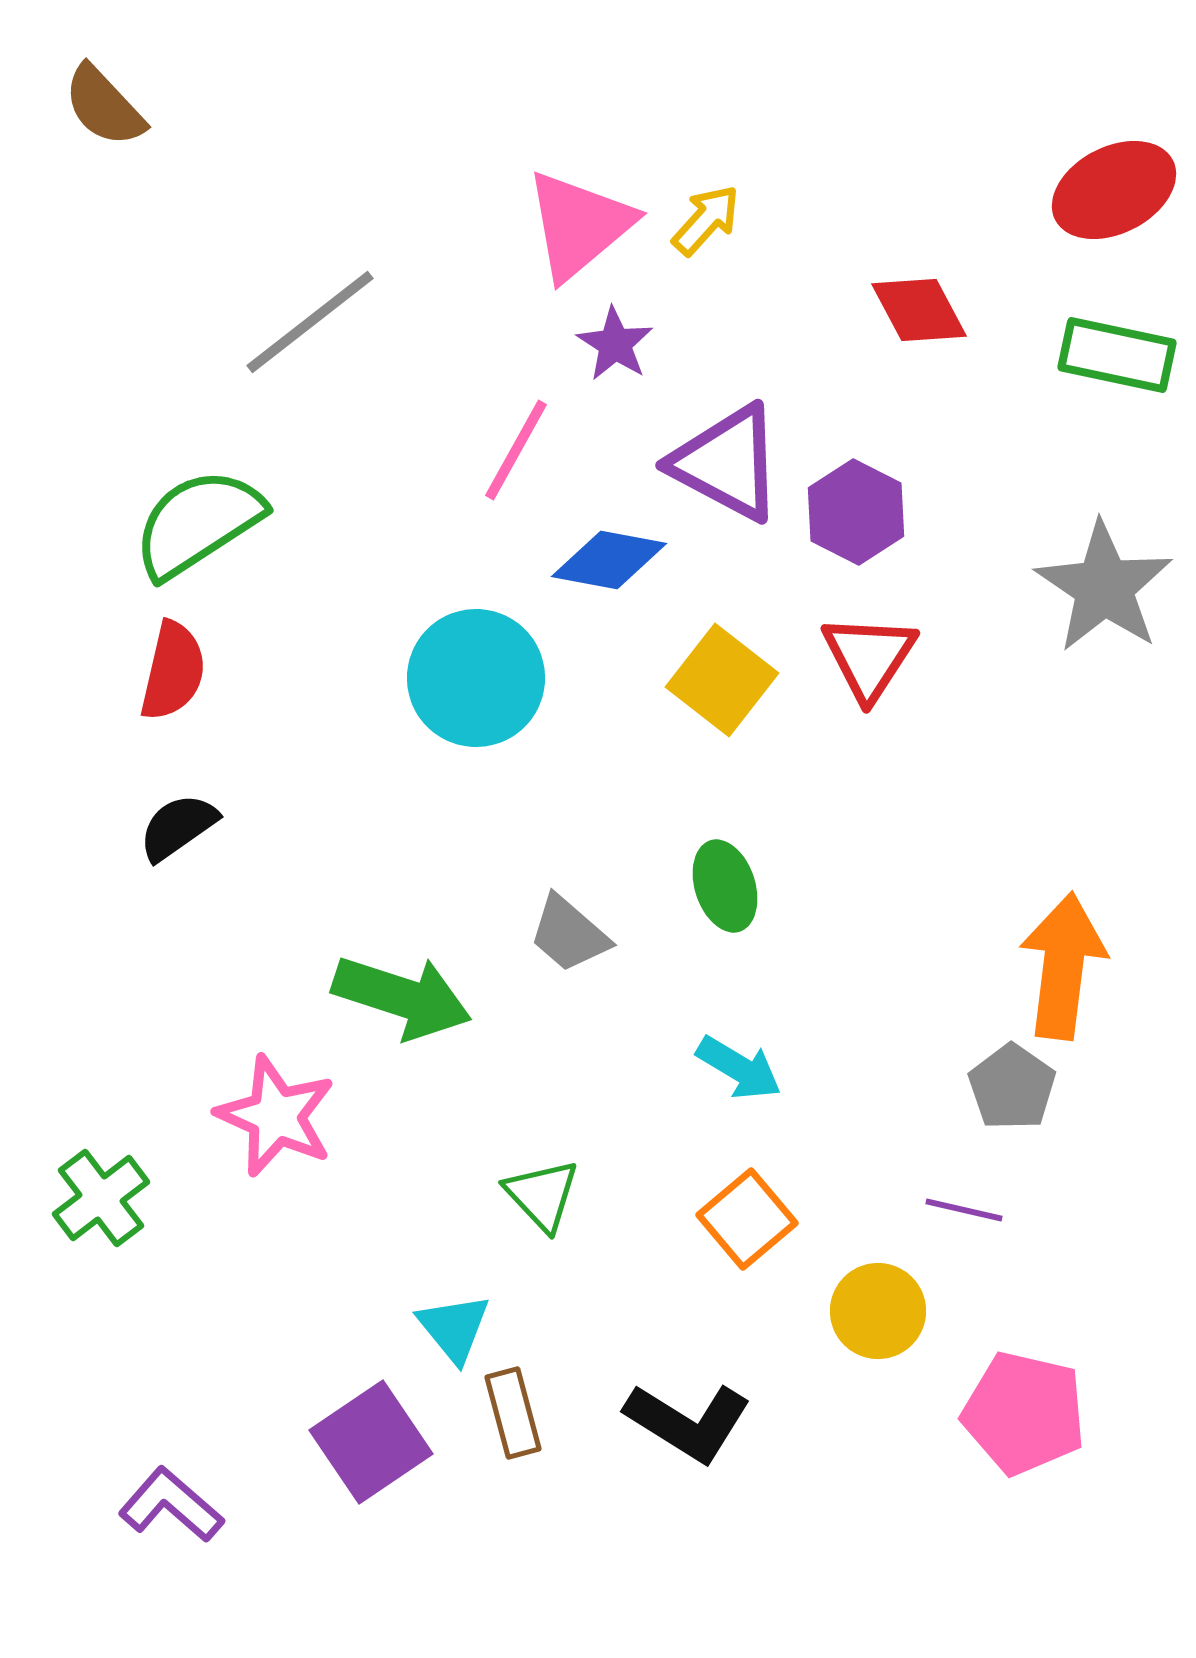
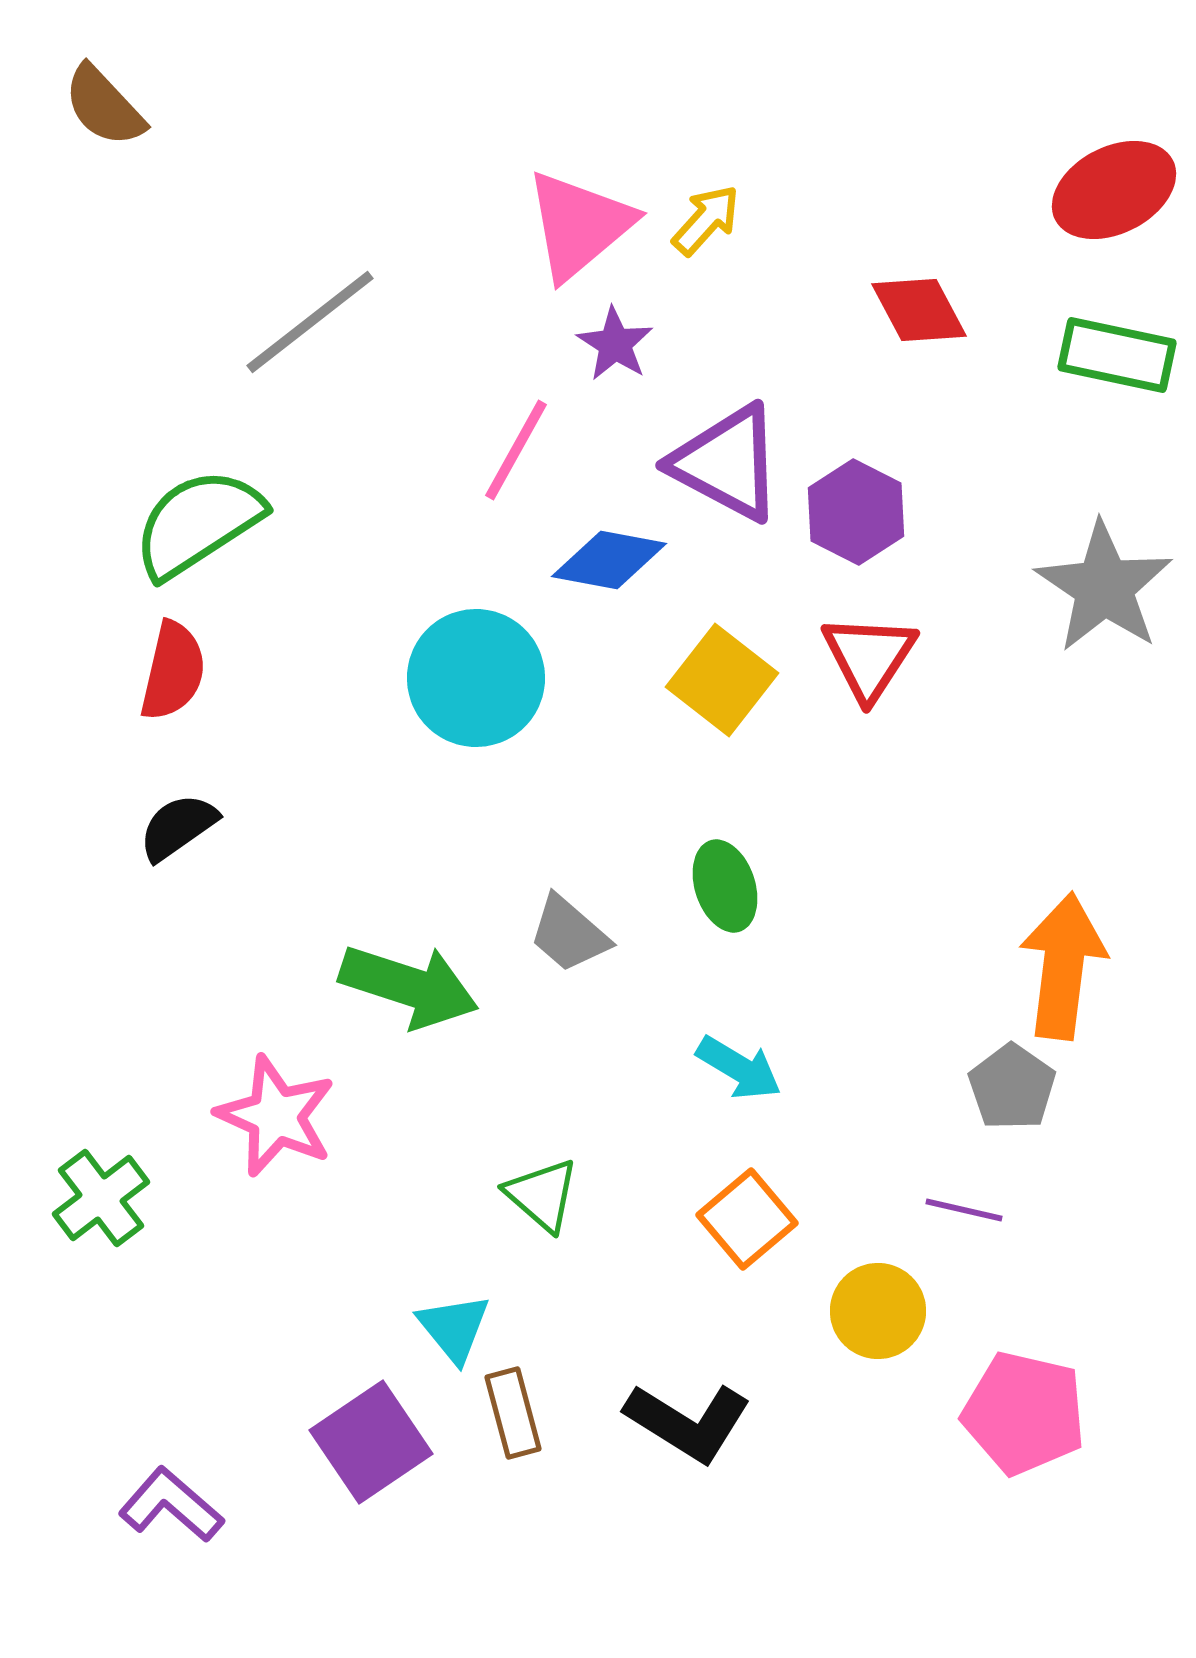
green arrow: moved 7 px right, 11 px up
green triangle: rotated 6 degrees counterclockwise
